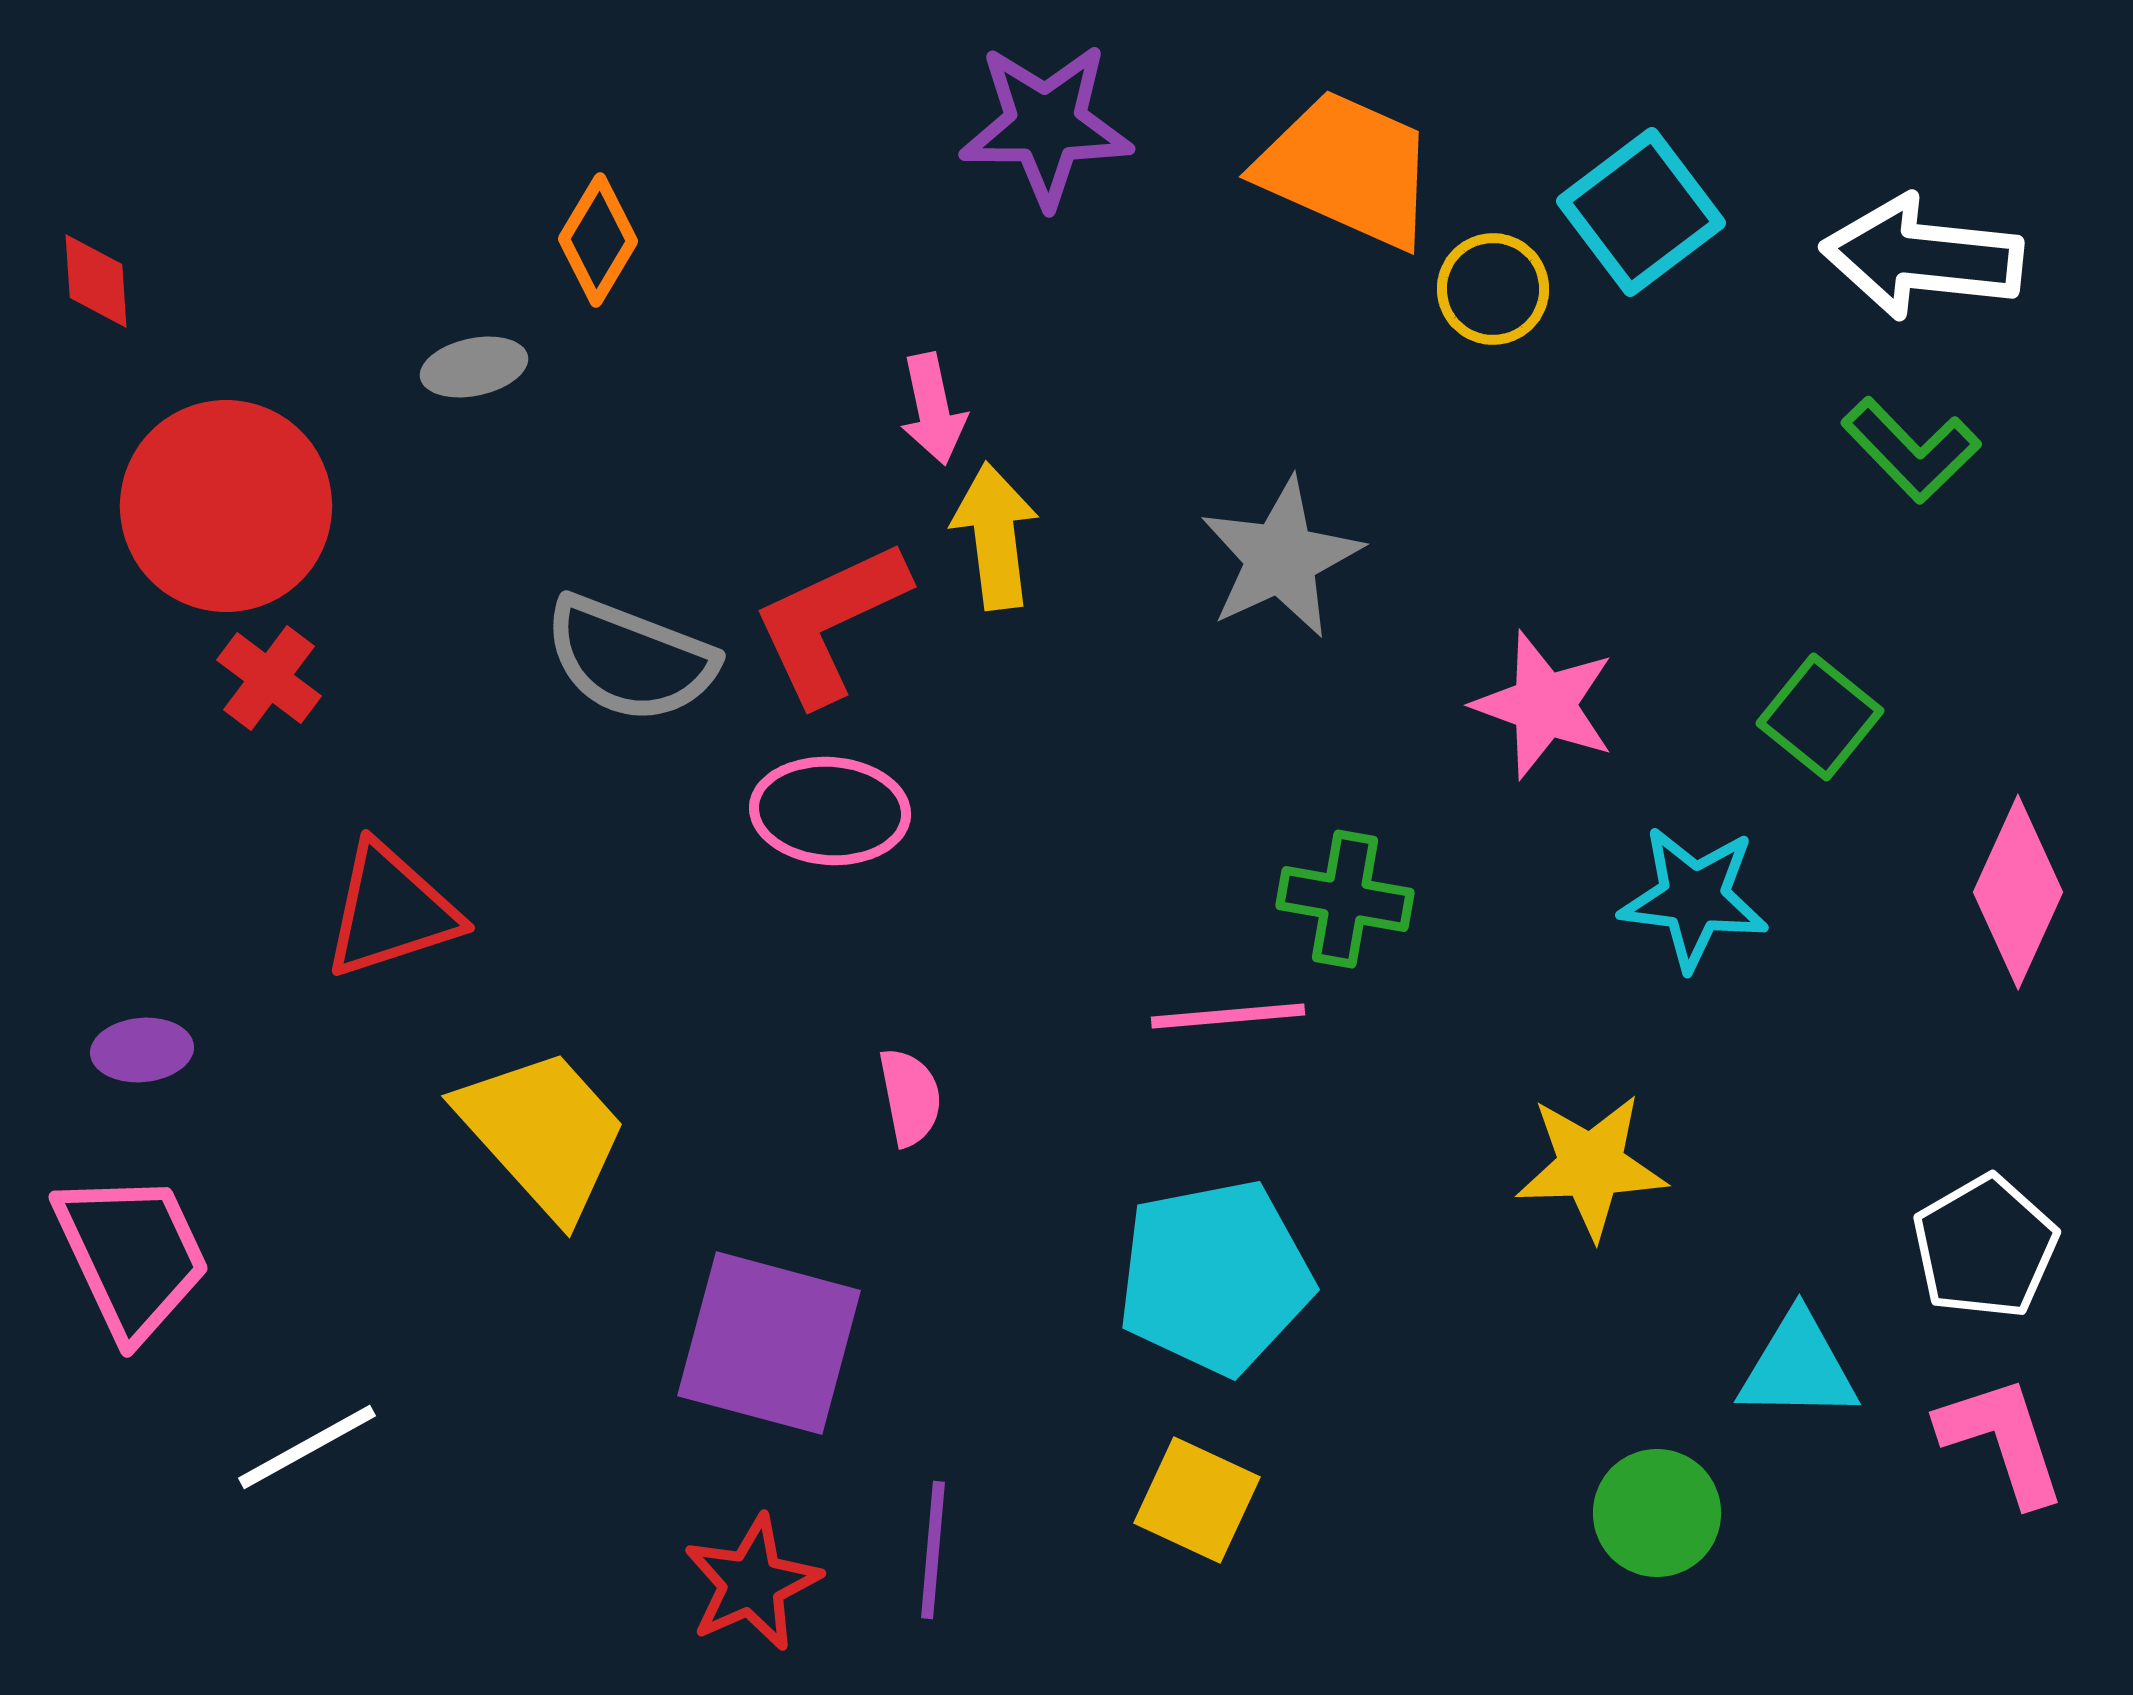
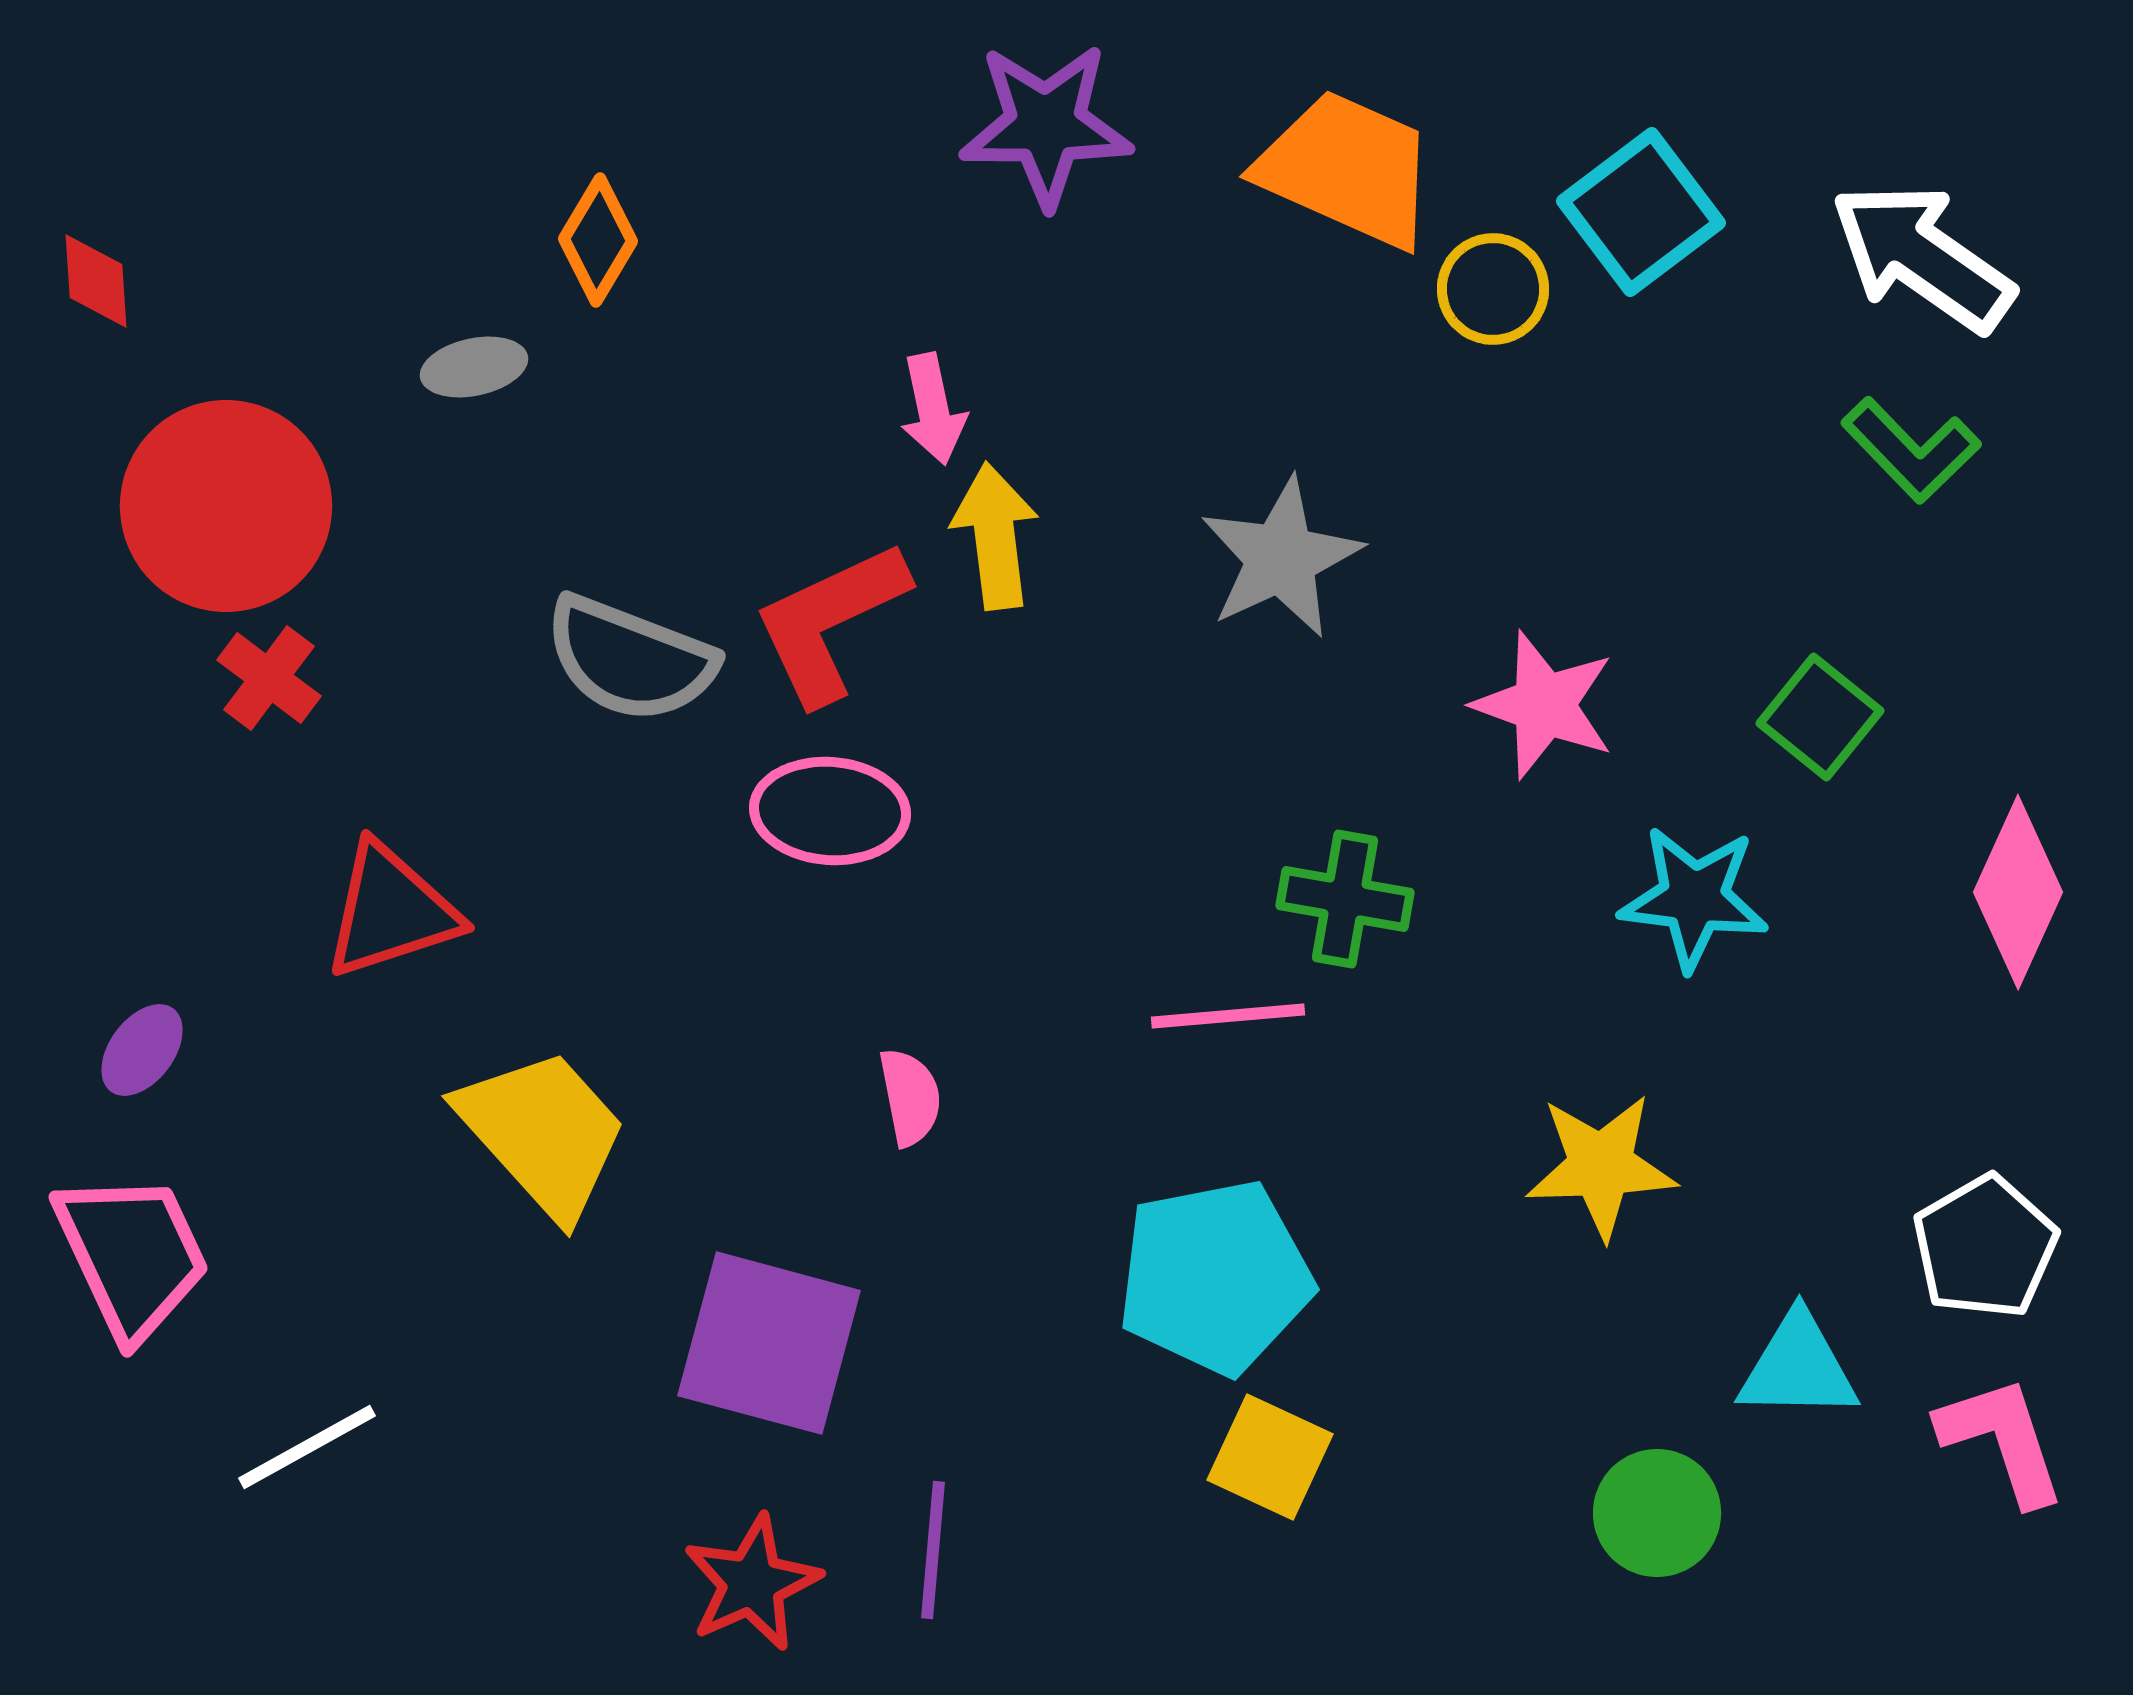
white arrow: rotated 29 degrees clockwise
purple ellipse: rotated 48 degrees counterclockwise
yellow star: moved 10 px right
yellow square: moved 73 px right, 43 px up
